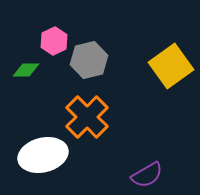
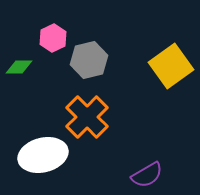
pink hexagon: moved 1 px left, 3 px up
green diamond: moved 7 px left, 3 px up
